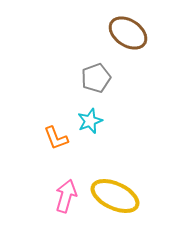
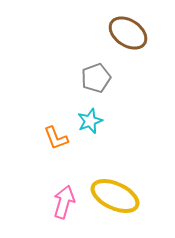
pink arrow: moved 2 px left, 6 px down
